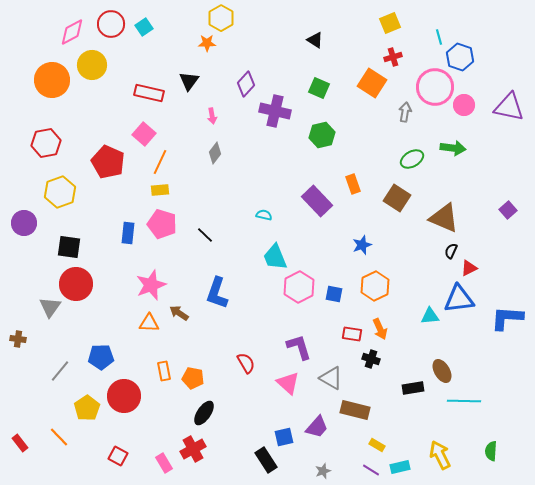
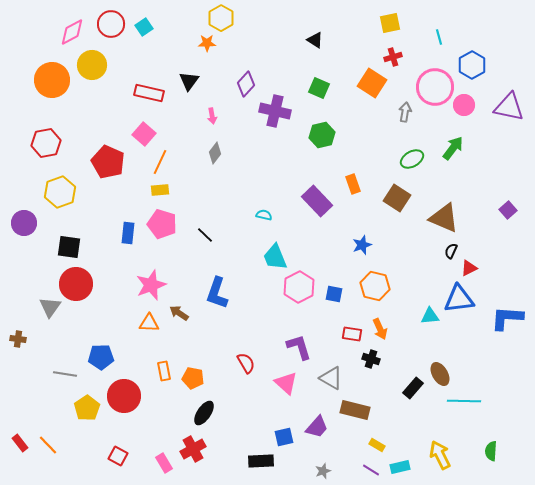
yellow square at (390, 23): rotated 10 degrees clockwise
blue hexagon at (460, 57): moved 12 px right, 8 px down; rotated 12 degrees clockwise
green arrow at (453, 148): rotated 60 degrees counterclockwise
orange hexagon at (375, 286): rotated 20 degrees counterclockwise
gray line at (60, 371): moved 5 px right, 3 px down; rotated 60 degrees clockwise
brown ellipse at (442, 371): moved 2 px left, 3 px down
pink triangle at (288, 383): moved 2 px left
black rectangle at (413, 388): rotated 40 degrees counterclockwise
orange line at (59, 437): moved 11 px left, 8 px down
black rectangle at (266, 460): moved 5 px left, 1 px down; rotated 60 degrees counterclockwise
